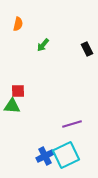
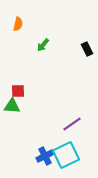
purple line: rotated 18 degrees counterclockwise
